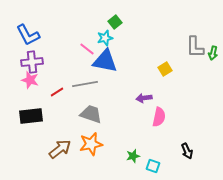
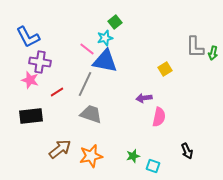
blue L-shape: moved 2 px down
purple cross: moved 8 px right; rotated 15 degrees clockwise
gray line: rotated 55 degrees counterclockwise
orange star: moved 12 px down
